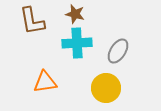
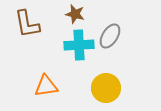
brown L-shape: moved 5 px left, 3 px down
cyan cross: moved 2 px right, 2 px down
gray ellipse: moved 8 px left, 15 px up
orange triangle: moved 1 px right, 4 px down
